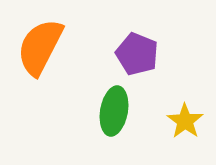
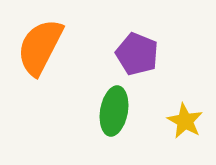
yellow star: rotated 6 degrees counterclockwise
